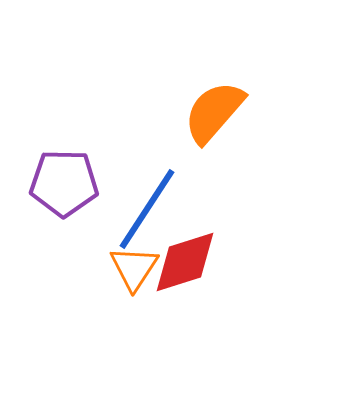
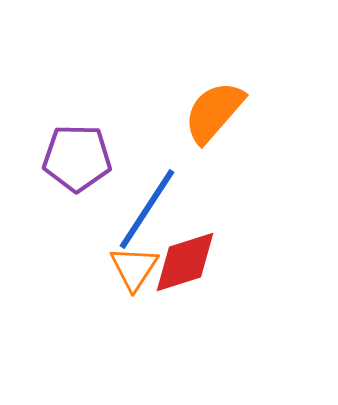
purple pentagon: moved 13 px right, 25 px up
